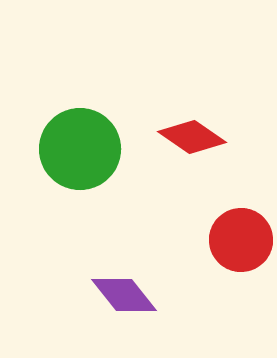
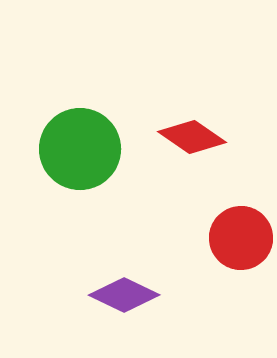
red circle: moved 2 px up
purple diamond: rotated 26 degrees counterclockwise
